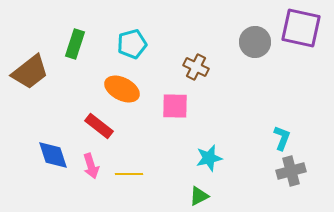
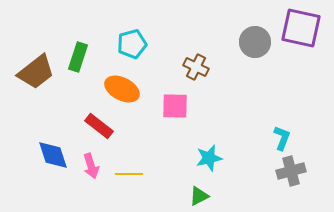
green rectangle: moved 3 px right, 13 px down
brown trapezoid: moved 6 px right
